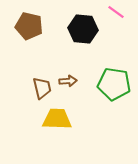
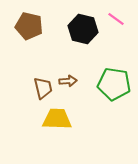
pink line: moved 7 px down
black hexagon: rotated 8 degrees clockwise
brown trapezoid: moved 1 px right
